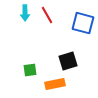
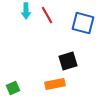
cyan arrow: moved 1 px right, 2 px up
green square: moved 17 px left, 18 px down; rotated 16 degrees counterclockwise
